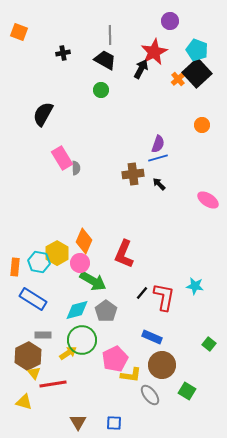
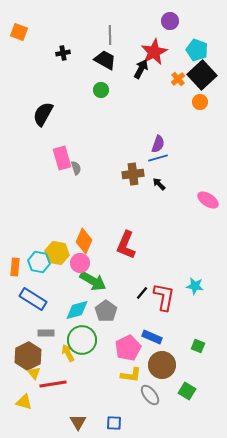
black square at (197, 73): moved 5 px right, 2 px down
orange circle at (202, 125): moved 2 px left, 23 px up
pink rectangle at (62, 158): rotated 15 degrees clockwise
gray semicircle at (76, 168): rotated 16 degrees counterclockwise
yellow hexagon at (57, 253): rotated 20 degrees counterclockwise
red L-shape at (124, 254): moved 2 px right, 9 px up
gray rectangle at (43, 335): moved 3 px right, 2 px up
green square at (209, 344): moved 11 px left, 2 px down; rotated 16 degrees counterclockwise
yellow arrow at (68, 353): rotated 84 degrees counterclockwise
pink pentagon at (115, 359): moved 13 px right, 11 px up
